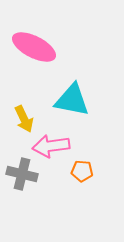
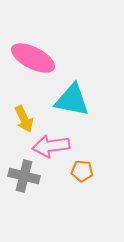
pink ellipse: moved 1 px left, 11 px down
gray cross: moved 2 px right, 2 px down
